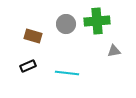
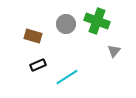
green cross: rotated 25 degrees clockwise
gray triangle: rotated 40 degrees counterclockwise
black rectangle: moved 10 px right, 1 px up
cyan line: moved 4 px down; rotated 40 degrees counterclockwise
